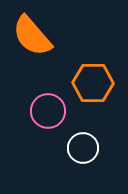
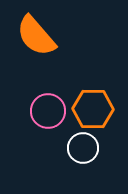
orange semicircle: moved 4 px right
orange hexagon: moved 26 px down
